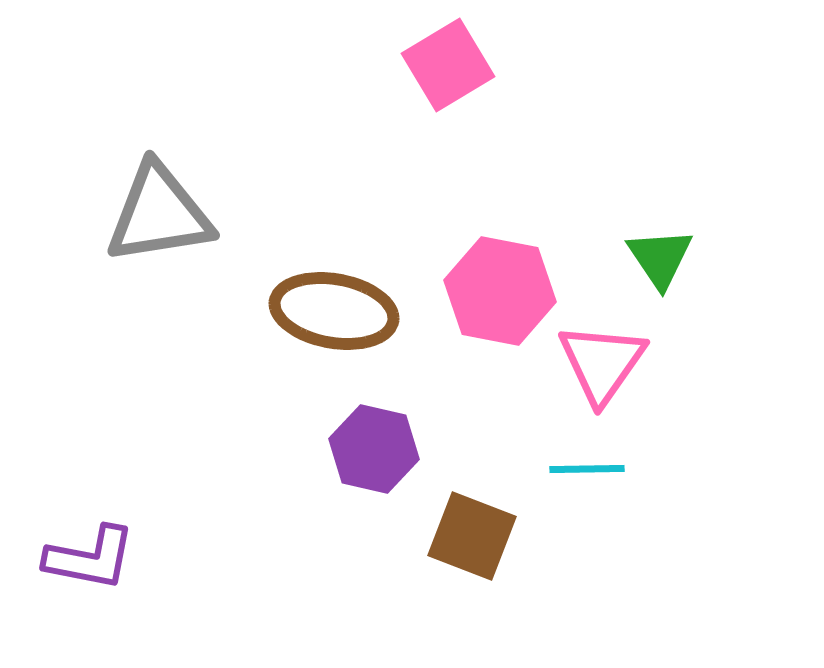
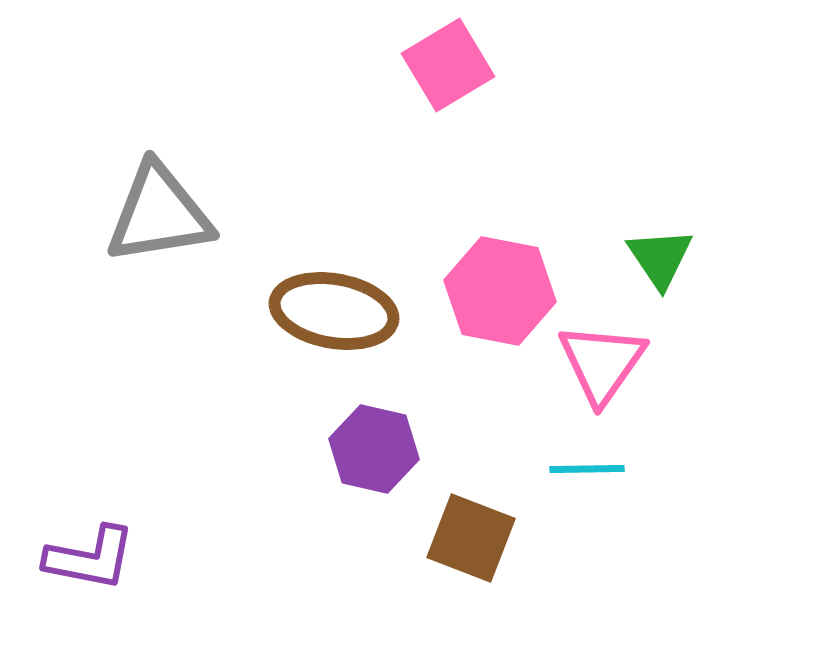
brown square: moved 1 px left, 2 px down
